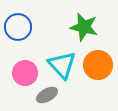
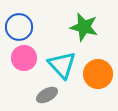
blue circle: moved 1 px right
orange circle: moved 9 px down
pink circle: moved 1 px left, 15 px up
